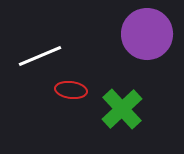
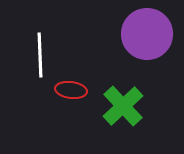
white line: moved 1 px up; rotated 69 degrees counterclockwise
green cross: moved 1 px right, 3 px up
